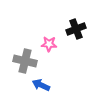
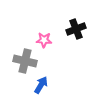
pink star: moved 5 px left, 4 px up
blue arrow: rotated 96 degrees clockwise
